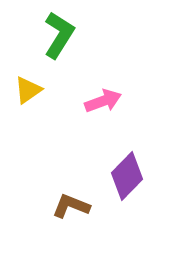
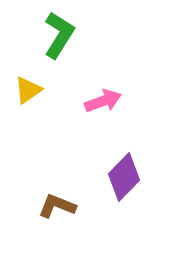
purple diamond: moved 3 px left, 1 px down
brown L-shape: moved 14 px left
